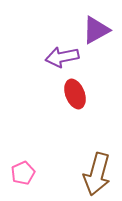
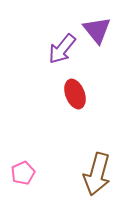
purple triangle: moved 1 px right; rotated 40 degrees counterclockwise
purple arrow: moved 8 px up; rotated 40 degrees counterclockwise
